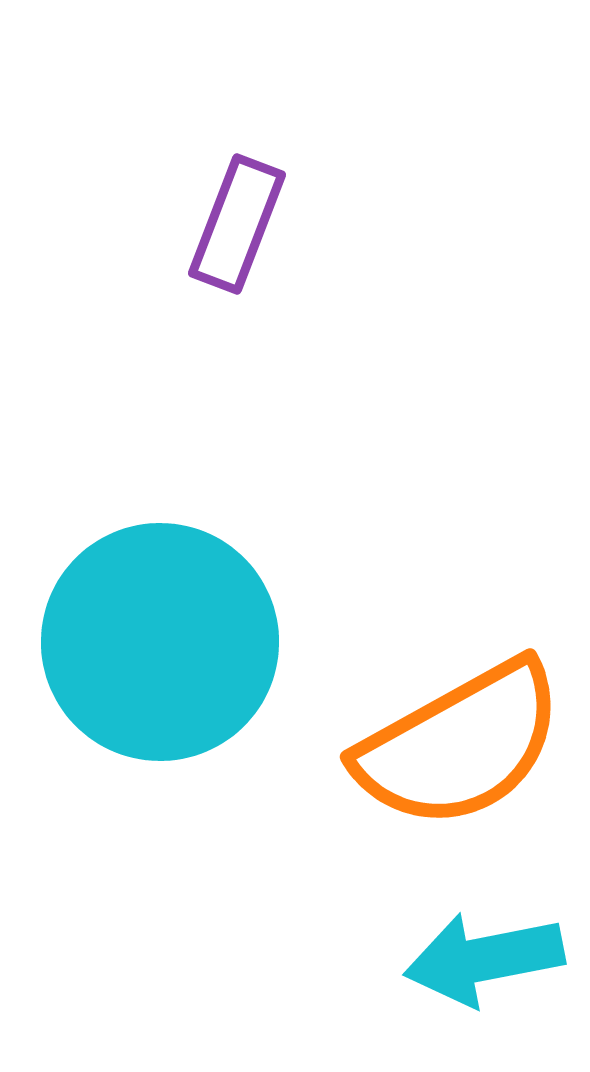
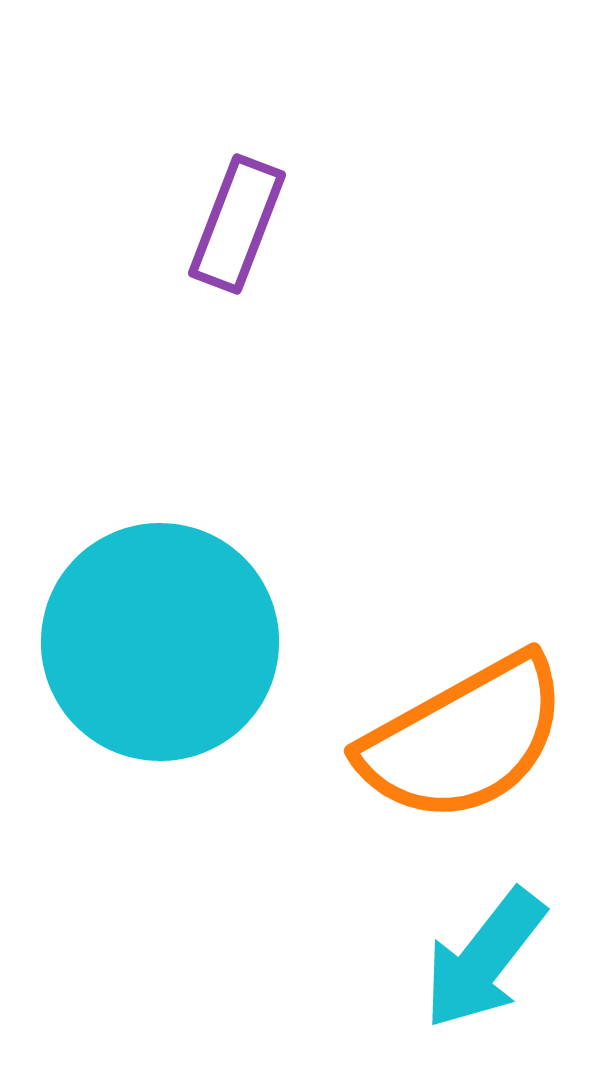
orange semicircle: moved 4 px right, 6 px up
cyan arrow: rotated 41 degrees counterclockwise
